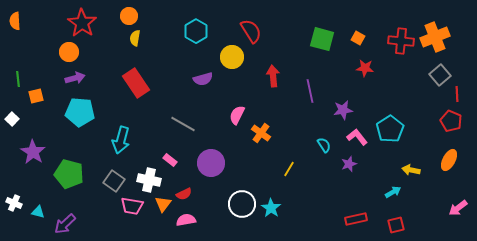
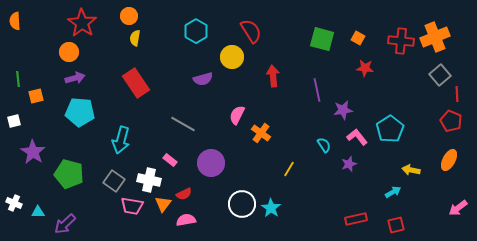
purple line at (310, 91): moved 7 px right, 1 px up
white square at (12, 119): moved 2 px right, 2 px down; rotated 32 degrees clockwise
cyan triangle at (38, 212): rotated 16 degrees counterclockwise
